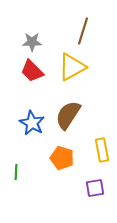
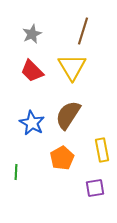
gray star: moved 8 px up; rotated 24 degrees counterclockwise
yellow triangle: rotated 32 degrees counterclockwise
orange pentagon: rotated 25 degrees clockwise
